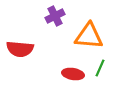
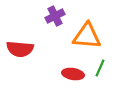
orange triangle: moved 2 px left
